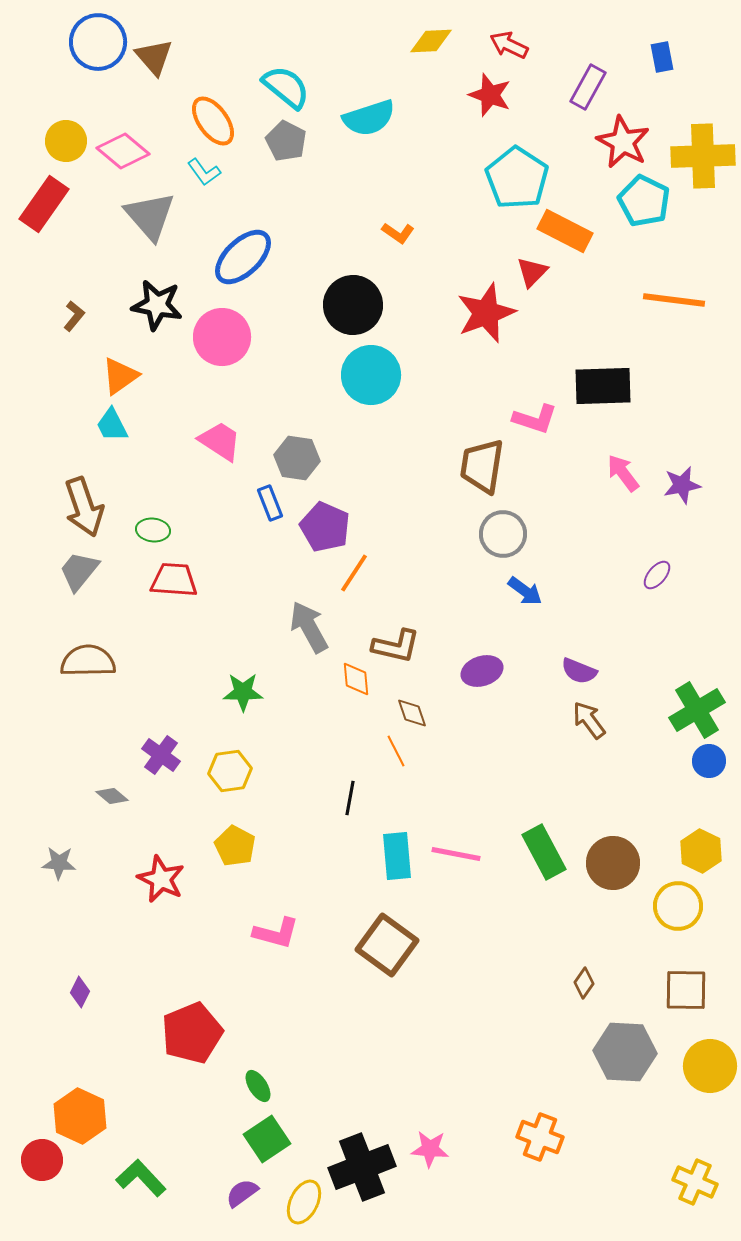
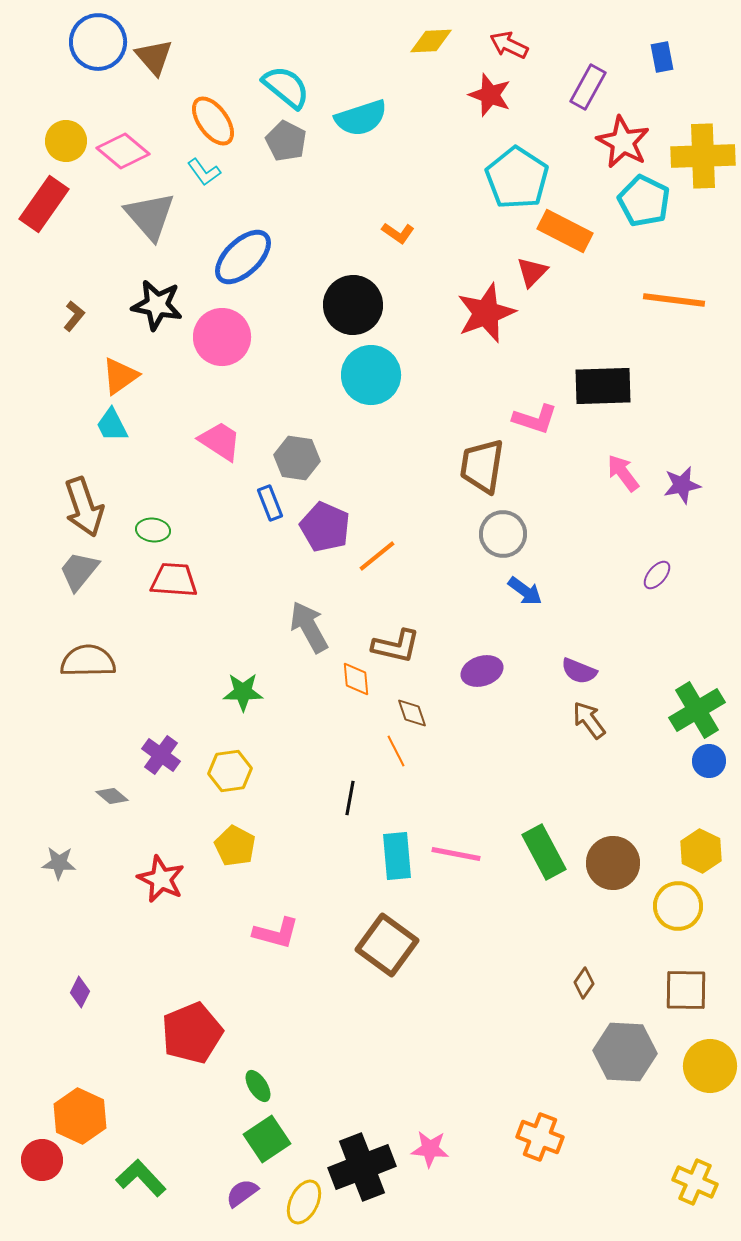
cyan semicircle at (369, 118): moved 8 px left
orange line at (354, 573): moved 23 px right, 17 px up; rotated 18 degrees clockwise
